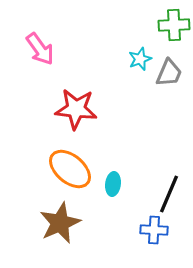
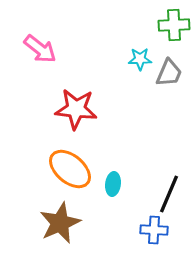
pink arrow: rotated 16 degrees counterclockwise
cyan star: rotated 20 degrees clockwise
